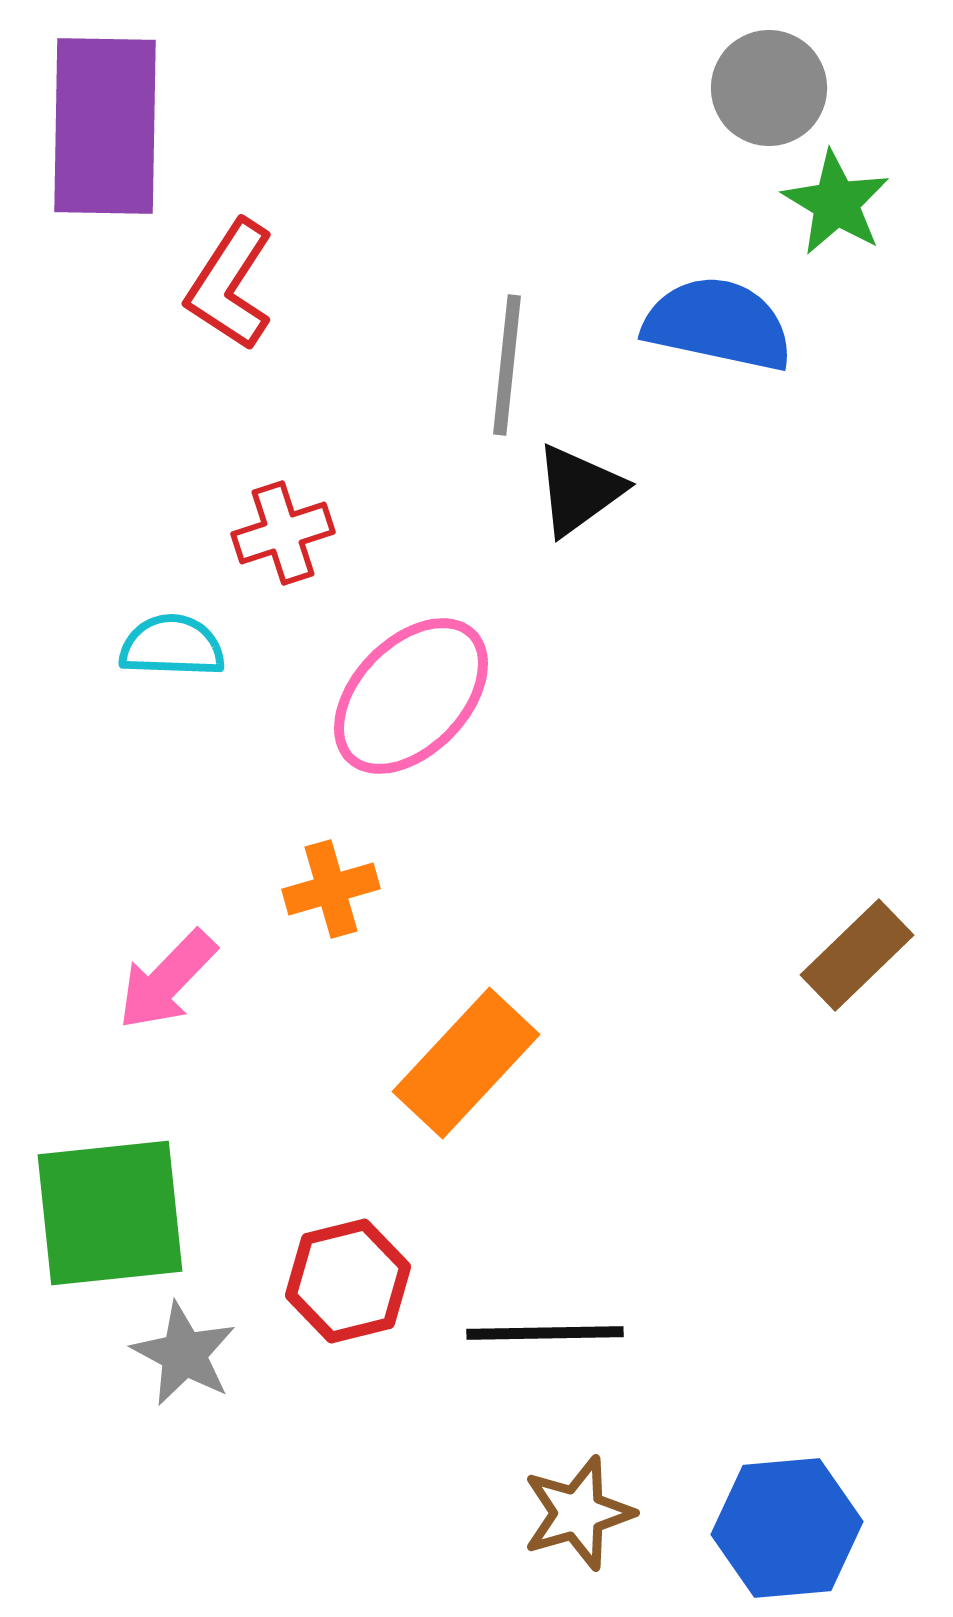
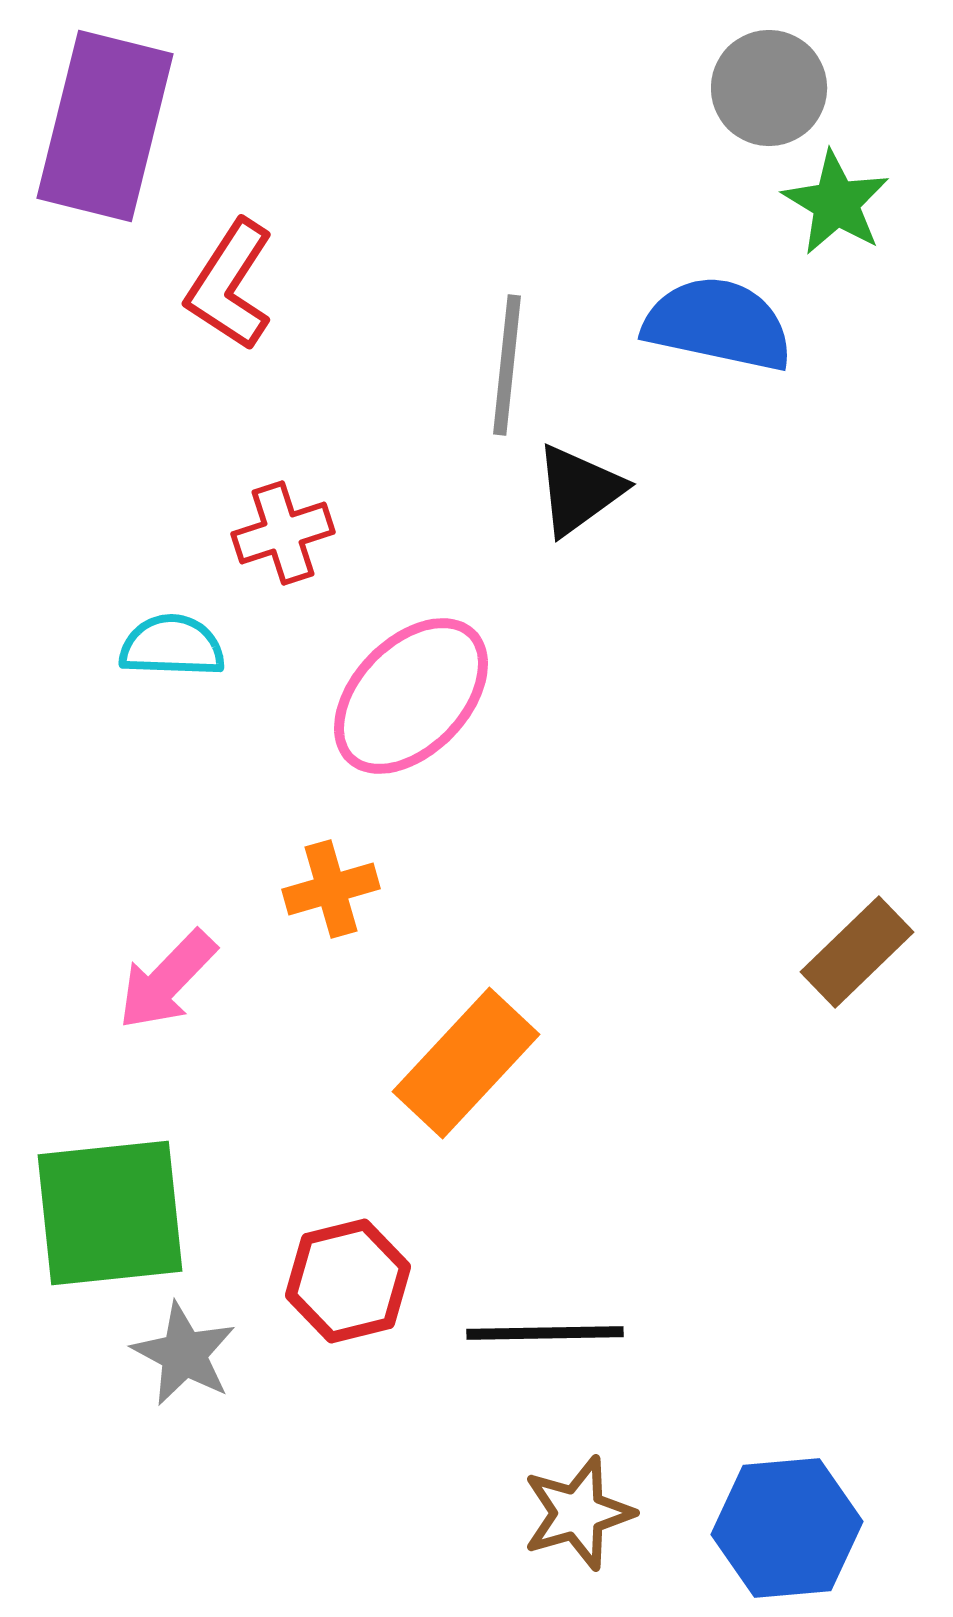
purple rectangle: rotated 13 degrees clockwise
brown rectangle: moved 3 px up
